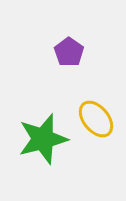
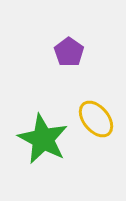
green star: rotated 30 degrees counterclockwise
